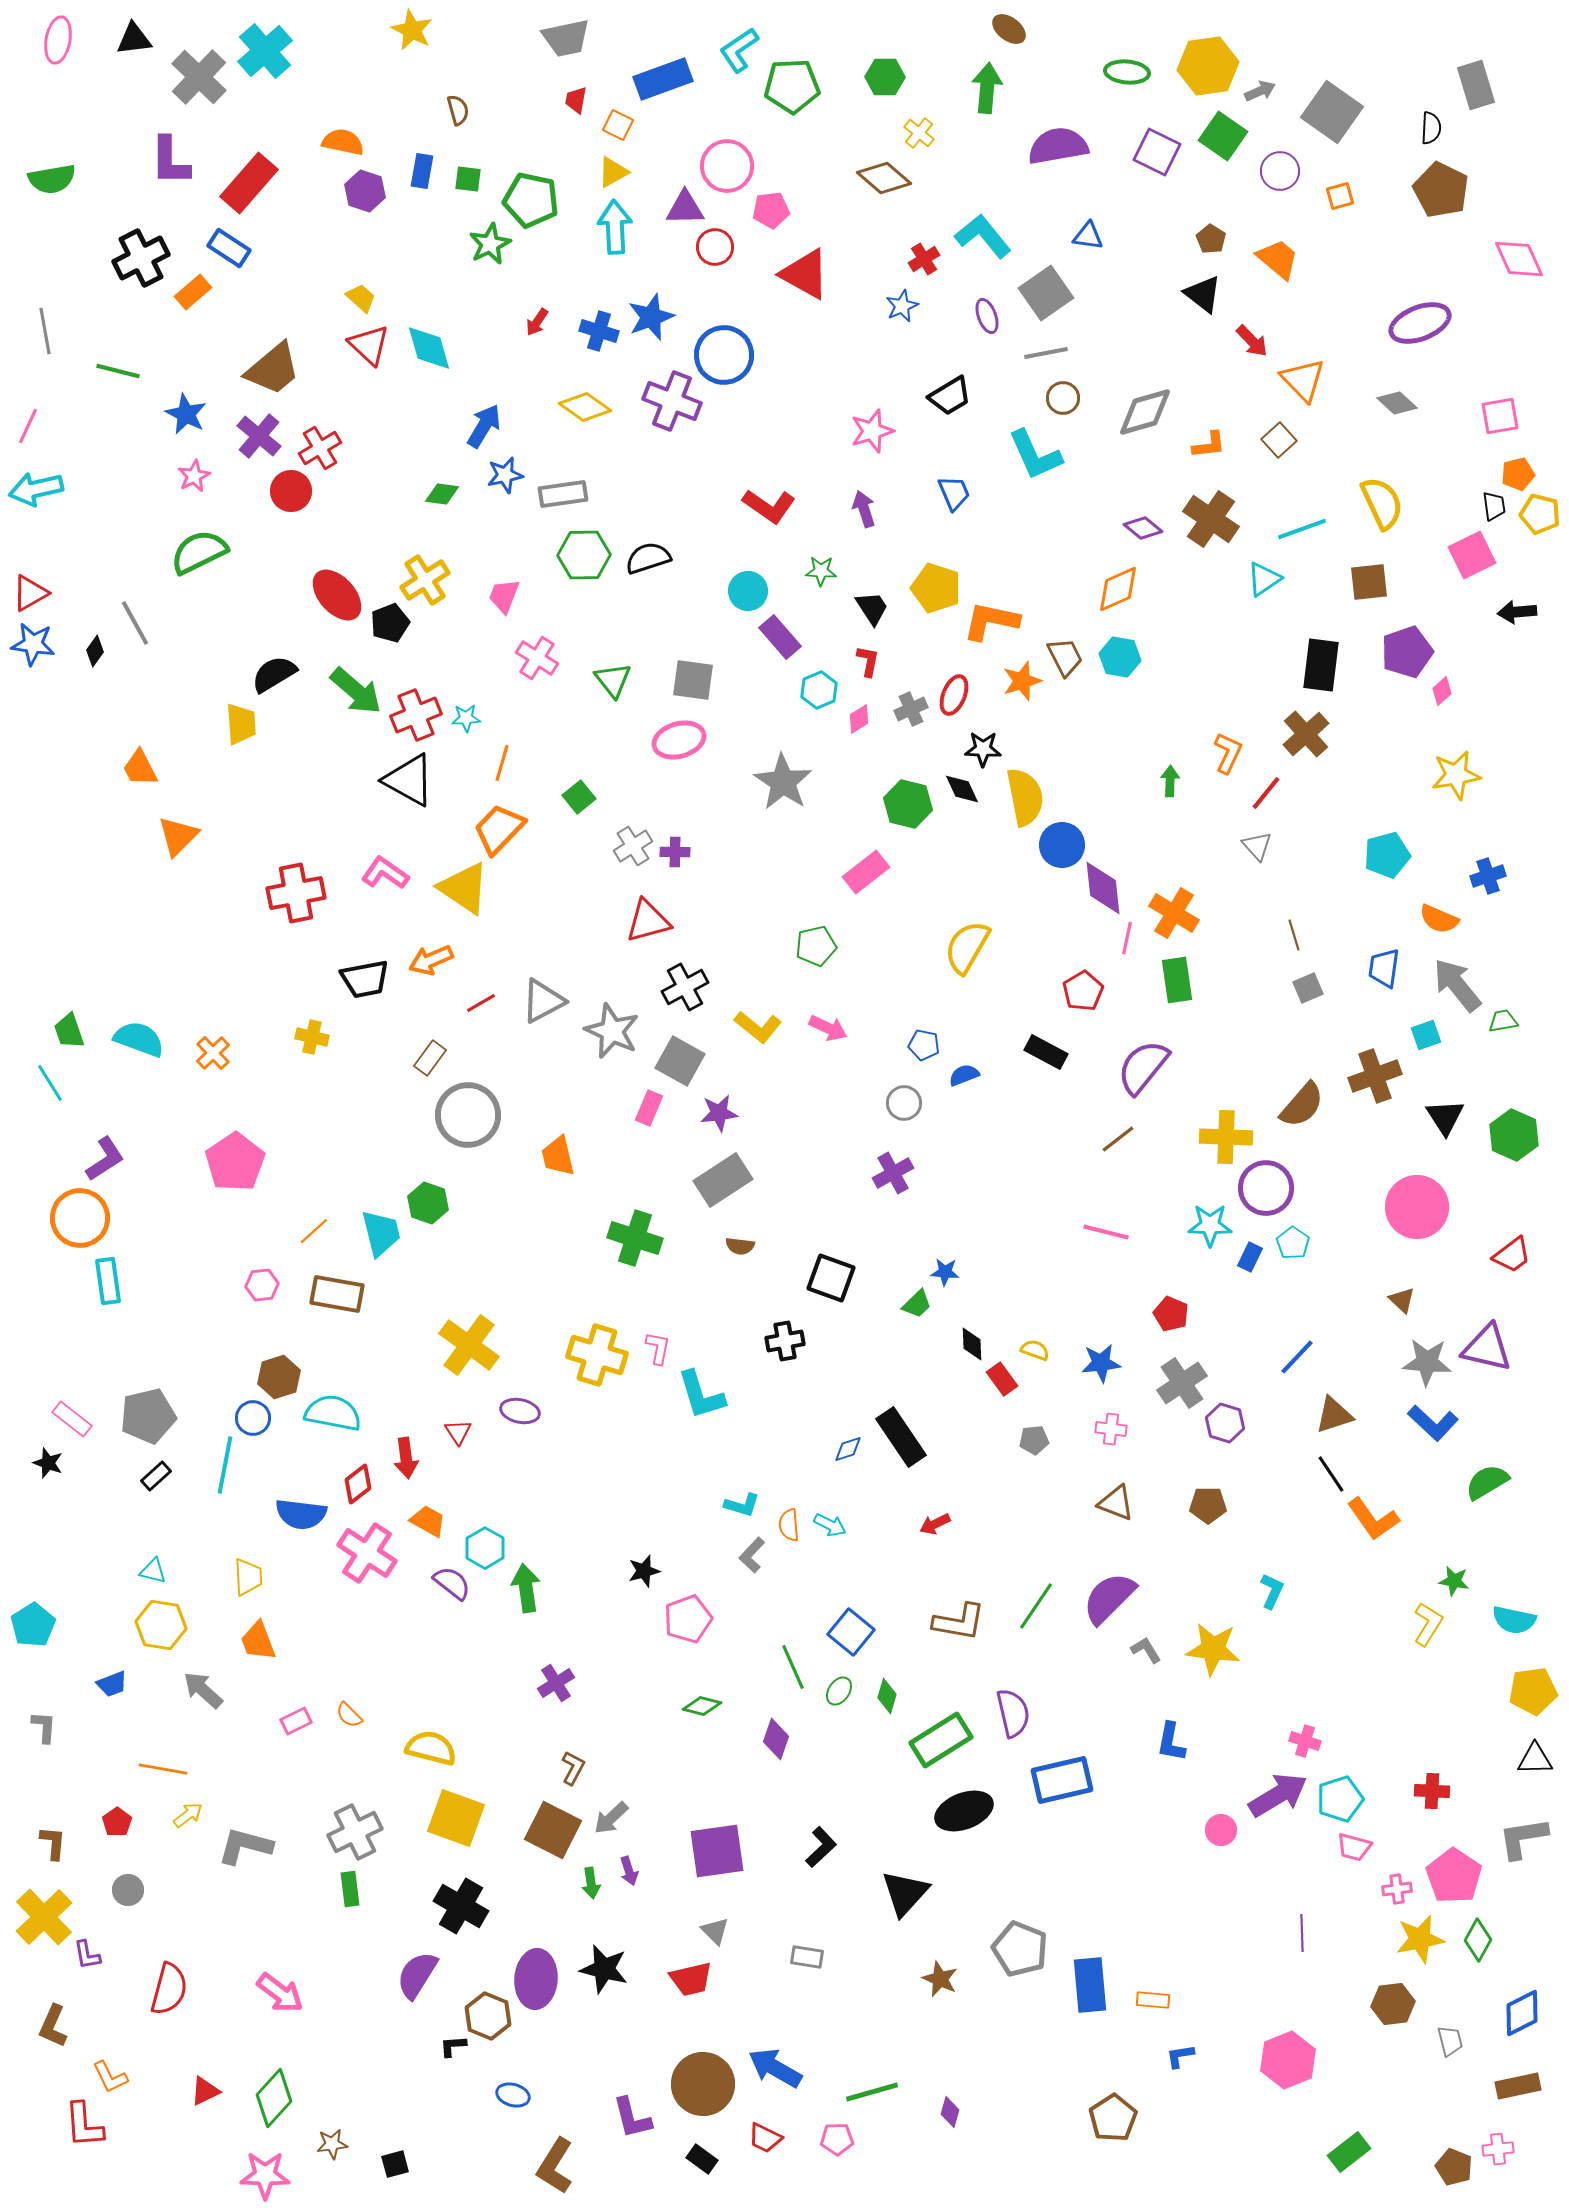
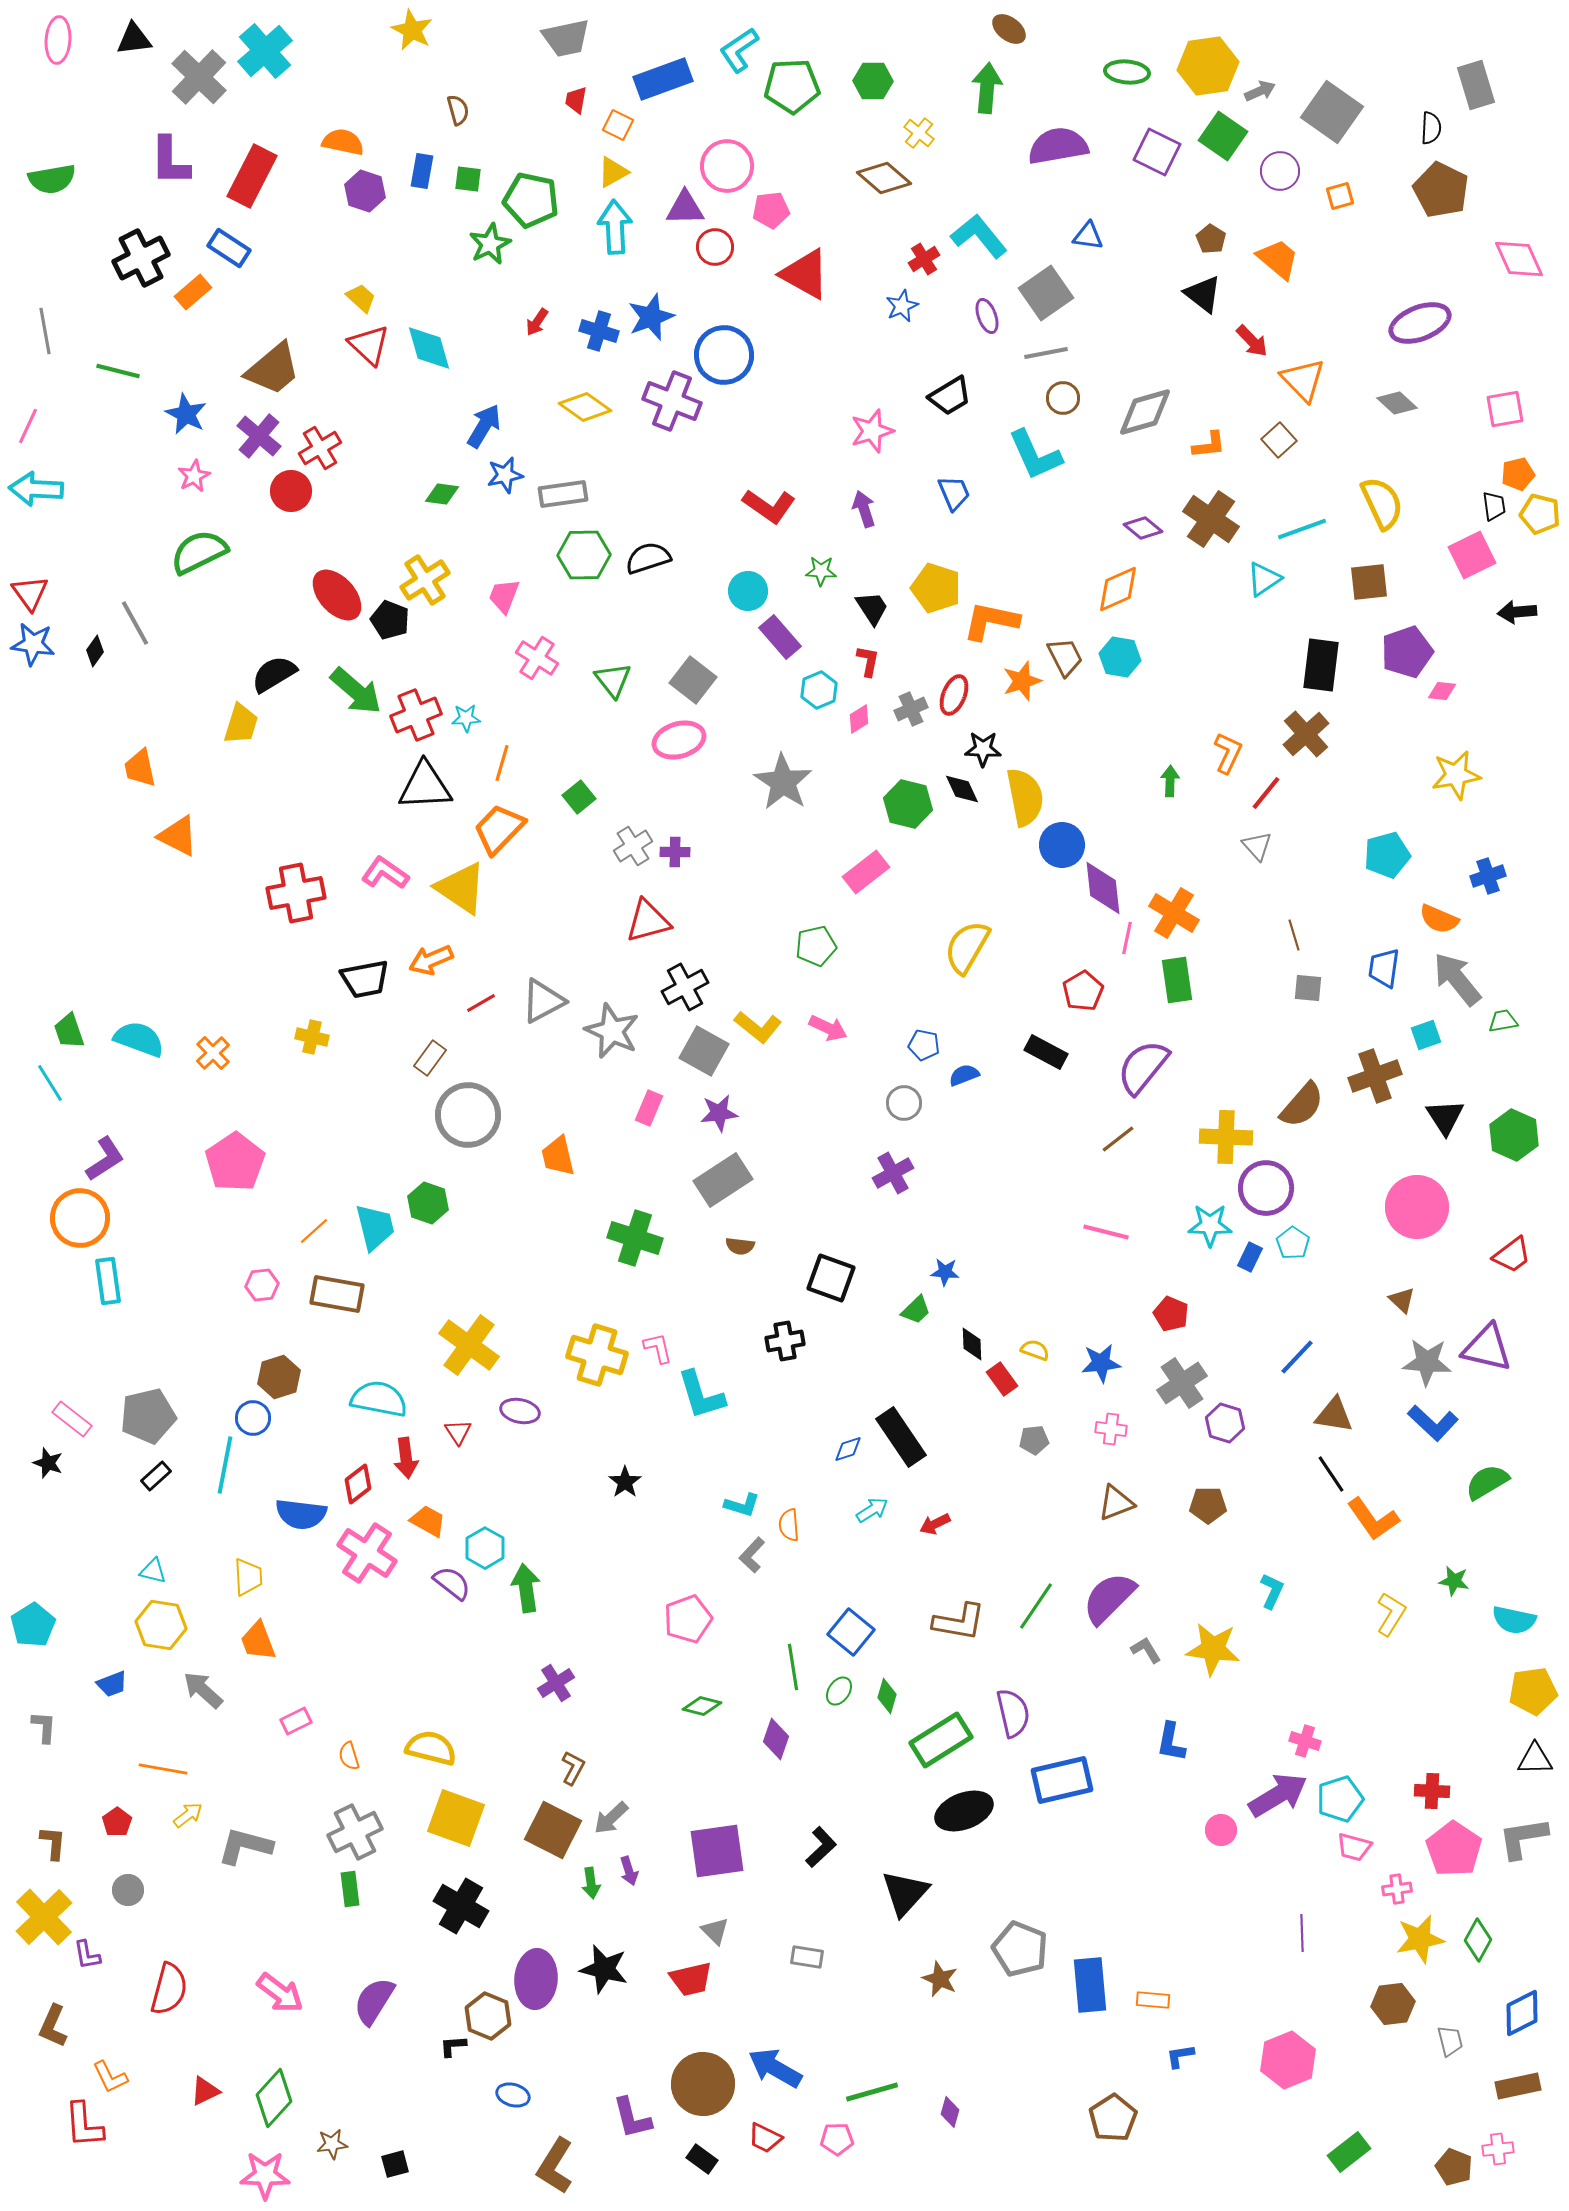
pink ellipse at (58, 40): rotated 6 degrees counterclockwise
green hexagon at (885, 77): moved 12 px left, 4 px down
red rectangle at (249, 183): moved 3 px right, 7 px up; rotated 14 degrees counterclockwise
cyan L-shape at (983, 236): moved 4 px left
pink square at (1500, 416): moved 5 px right, 7 px up
cyan arrow at (36, 489): rotated 16 degrees clockwise
red triangle at (30, 593): rotated 36 degrees counterclockwise
black pentagon at (390, 623): moved 3 px up; rotated 30 degrees counterclockwise
gray square at (693, 680): rotated 30 degrees clockwise
pink diamond at (1442, 691): rotated 48 degrees clockwise
yellow trapezoid at (241, 724): rotated 21 degrees clockwise
orange trapezoid at (140, 768): rotated 15 degrees clockwise
black triangle at (409, 780): moved 16 px right, 6 px down; rotated 32 degrees counterclockwise
orange triangle at (178, 836): rotated 48 degrees counterclockwise
yellow triangle at (464, 888): moved 3 px left
gray arrow at (1457, 985): moved 6 px up
gray square at (1308, 988): rotated 28 degrees clockwise
gray square at (680, 1061): moved 24 px right, 10 px up
cyan trapezoid at (381, 1233): moved 6 px left, 6 px up
green trapezoid at (917, 1304): moved 1 px left, 6 px down
pink L-shape at (658, 1348): rotated 24 degrees counterclockwise
cyan semicircle at (333, 1413): moved 46 px right, 14 px up
brown triangle at (1334, 1415): rotated 27 degrees clockwise
brown triangle at (1116, 1503): rotated 42 degrees counterclockwise
cyan arrow at (830, 1525): moved 42 px right, 15 px up; rotated 60 degrees counterclockwise
black star at (644, 1571): moved 19 px left, 89 px up; rotated 20 degrees counterclockwise
yellow L-shape at (1428, 1624): moved 37 px left, 10 px up
green line at (793, 1667): rotated 15 degrees clockwise
orange semicircle at (349, 1715): moved 41 px down; rotated 28 degrees clockwise
pink pentagon at (1454, 1876): moved 27 px up
purple semicircle at (417, 1975): moved 43 px left, 26 px down
